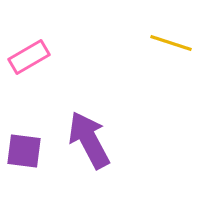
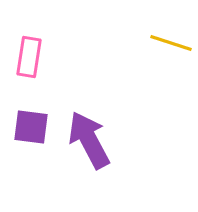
pink rectangle: rotated 51 degrees counterclockwise
purple square: moved 7 px right, 24 px up
